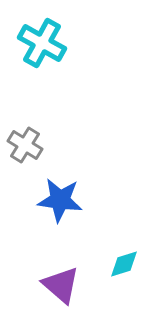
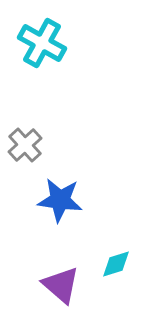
gray cross: rotated 16 degrees clockwise
cyan diamond: moved 8 px left
